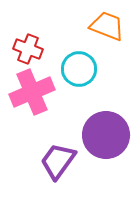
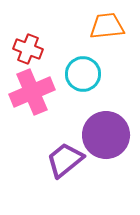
orange trapezoid: rotated 27 degrees counterclockwise
cyan circle: moved 4 px right, 5 px down
purple trapezoid: moved 7 px right, 1 px up; rotated 15 degrees clockwise
